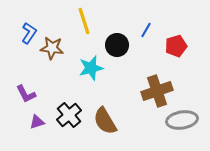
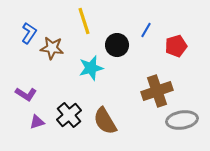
purple L-shape: rotated 30 degrees counterclockwise
